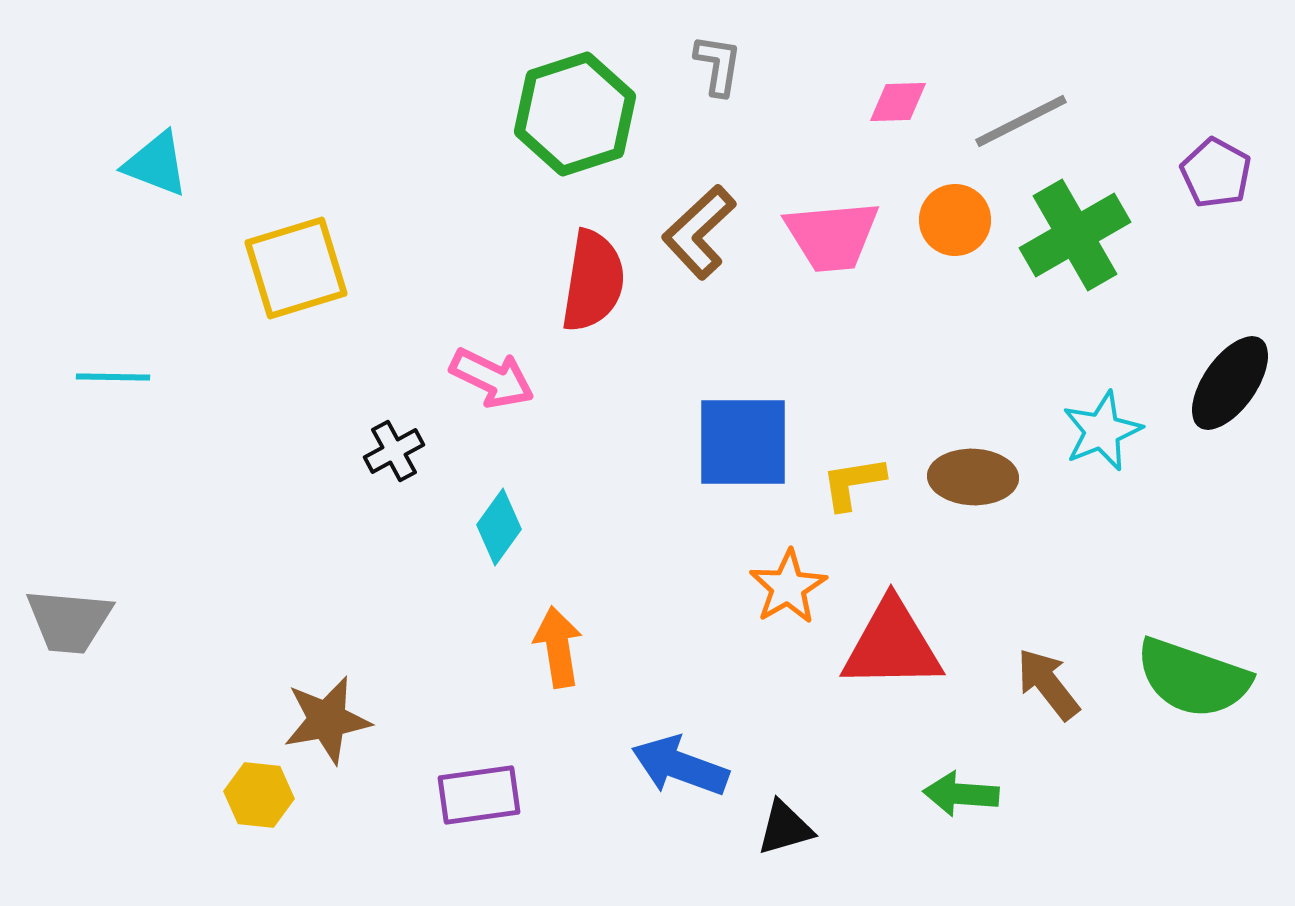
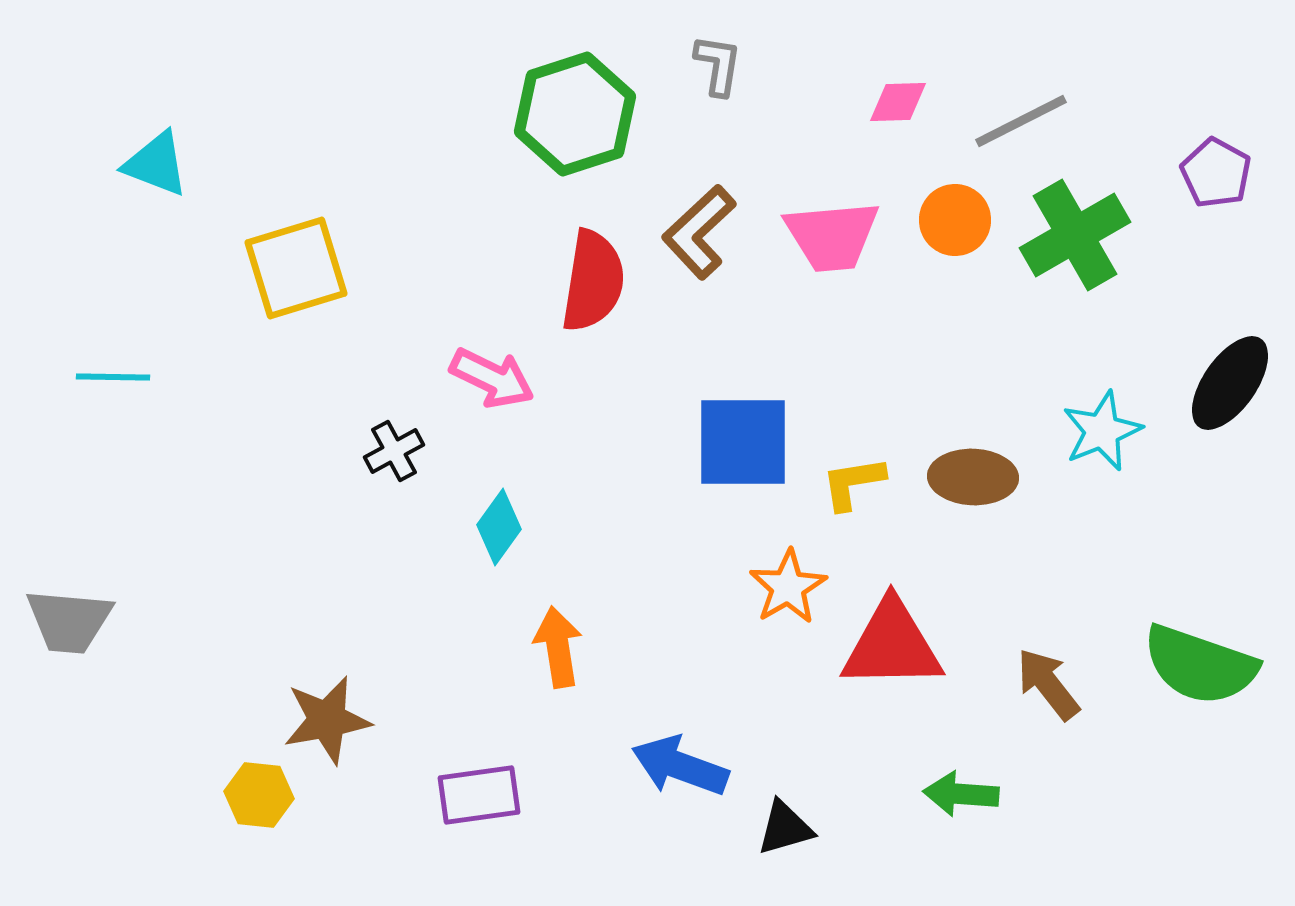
green semicircle: moved 7 px right, 13 px up
